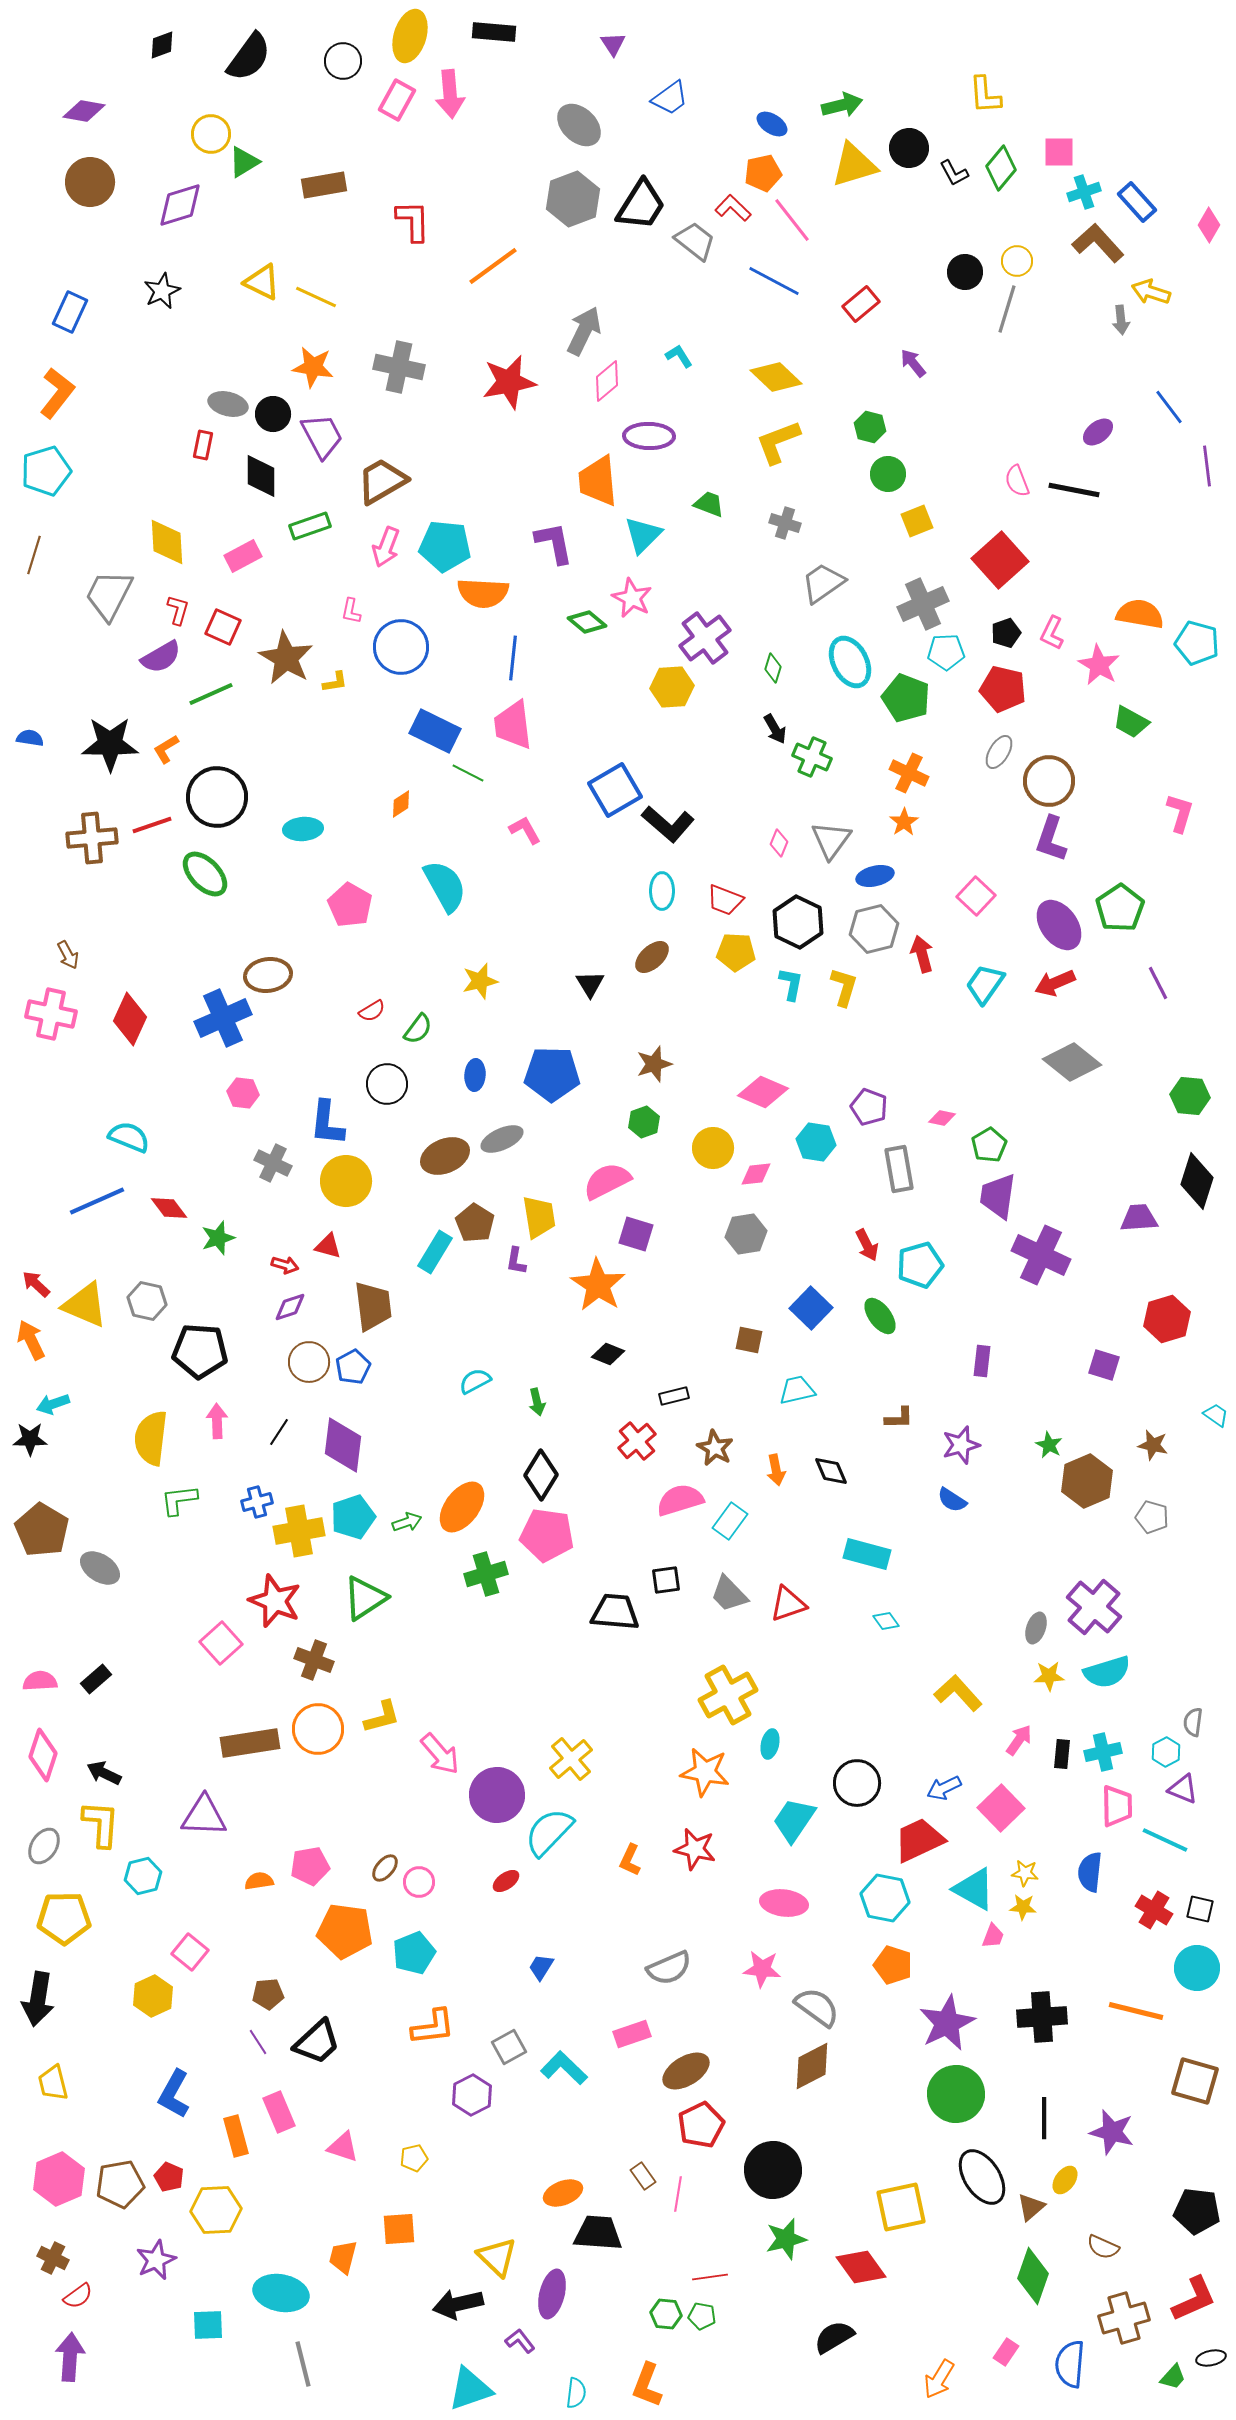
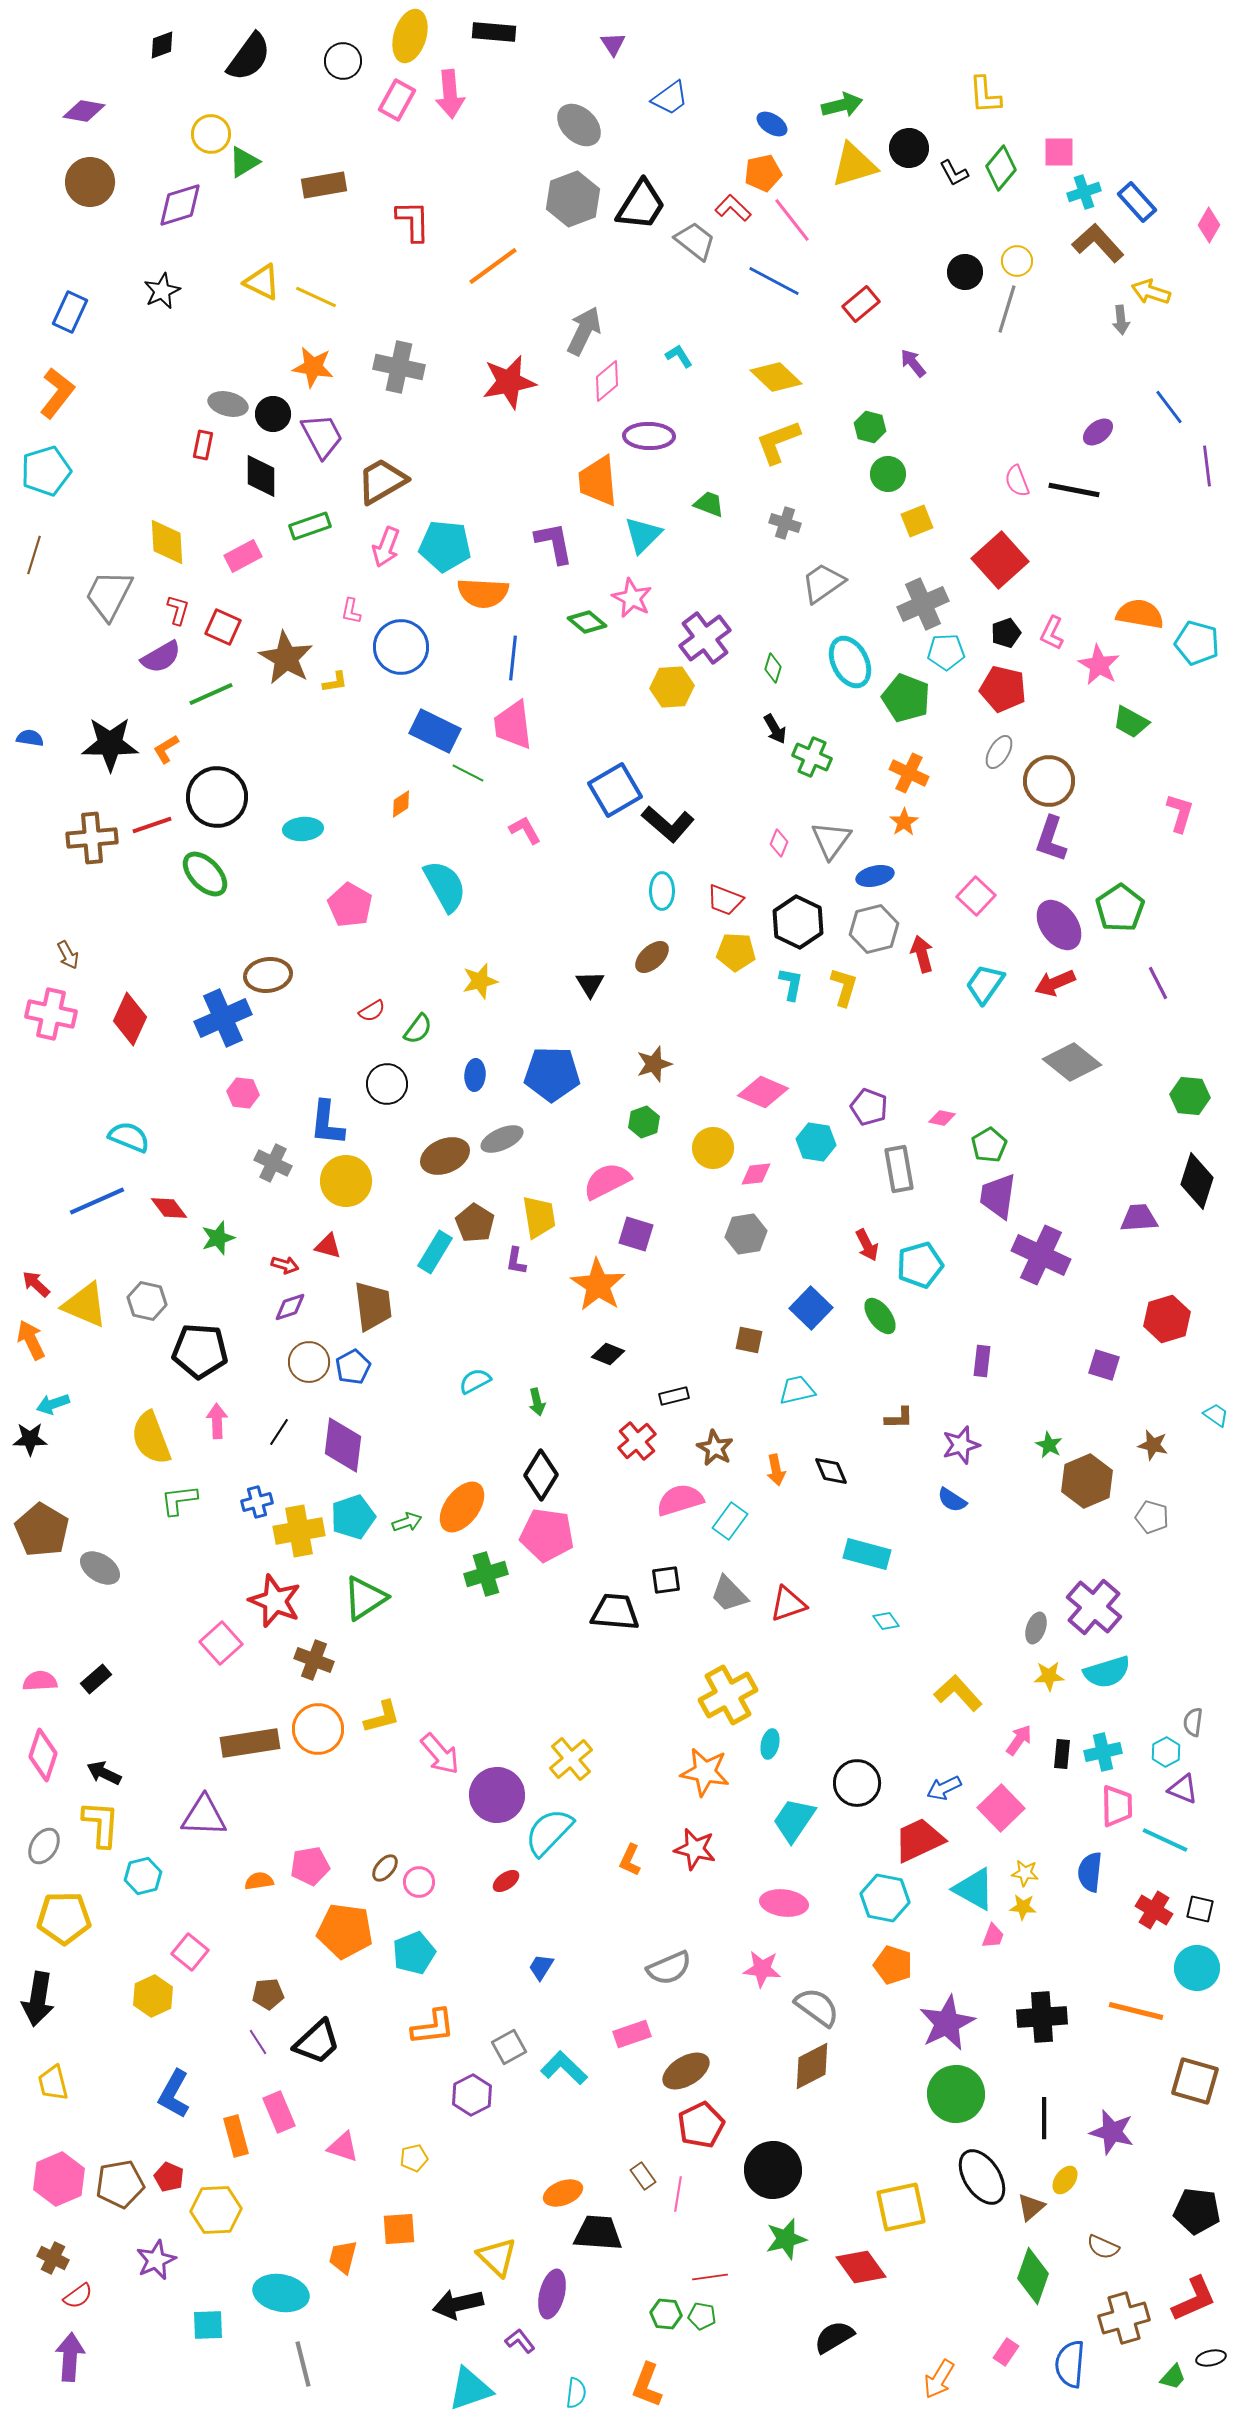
yellow semicircle at (151, 1438): rotated 28 degrees counterclockwise
